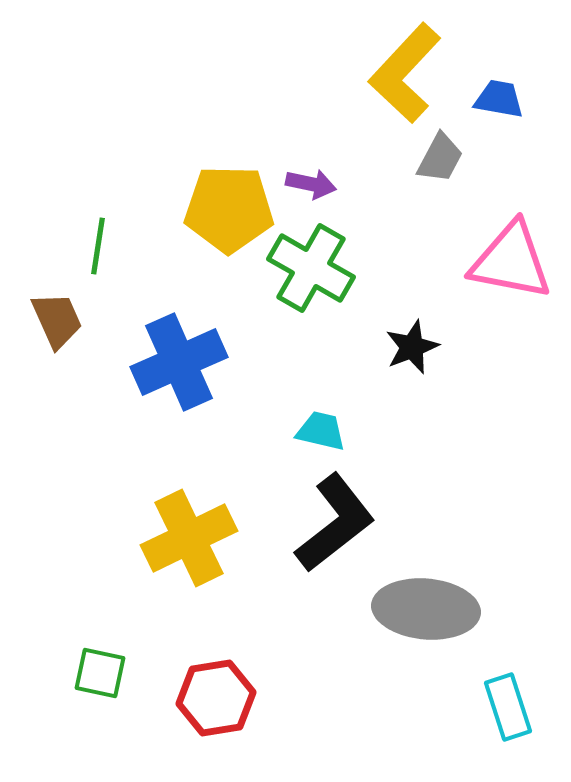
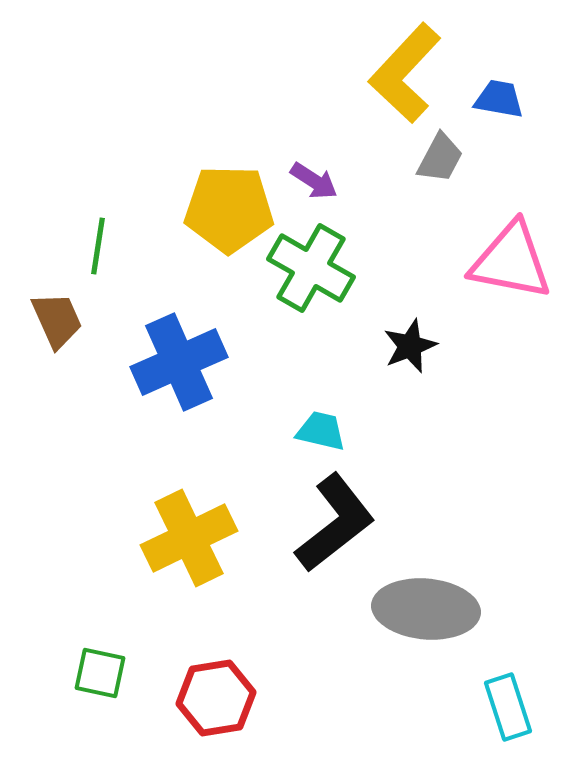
purple arrow: moved 3 px right, 3 px up; rotated 21 degrees clockwise
black star: moved 2 px left, 1 px up
